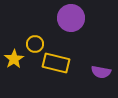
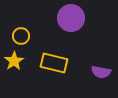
yellow circle: moved 14 px left, 8 px up
yellow star: moved 2 px down
yellow rectangle: moved 2 px left
